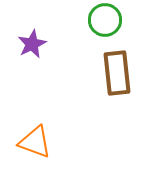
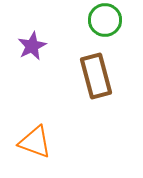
purple star: moved 2 px down
brown rectangle: moved 21 px left, 3 px down; rotated 9 degrees counterclockwise
